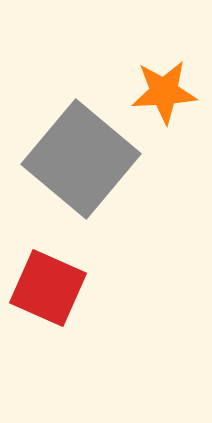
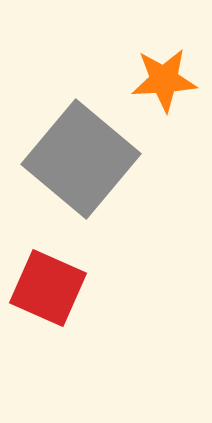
orange star: moved 12 px up
